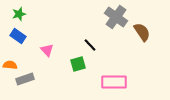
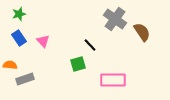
gray cross: moved 1 px left, 2 px down
blue rectangle: moved 1 px right, 2 px down; rotated 21 degrees clockwise
pink triangle: moved 4 px left, 9 px up
pink rectangle: moved 1 px left, 2 px up
